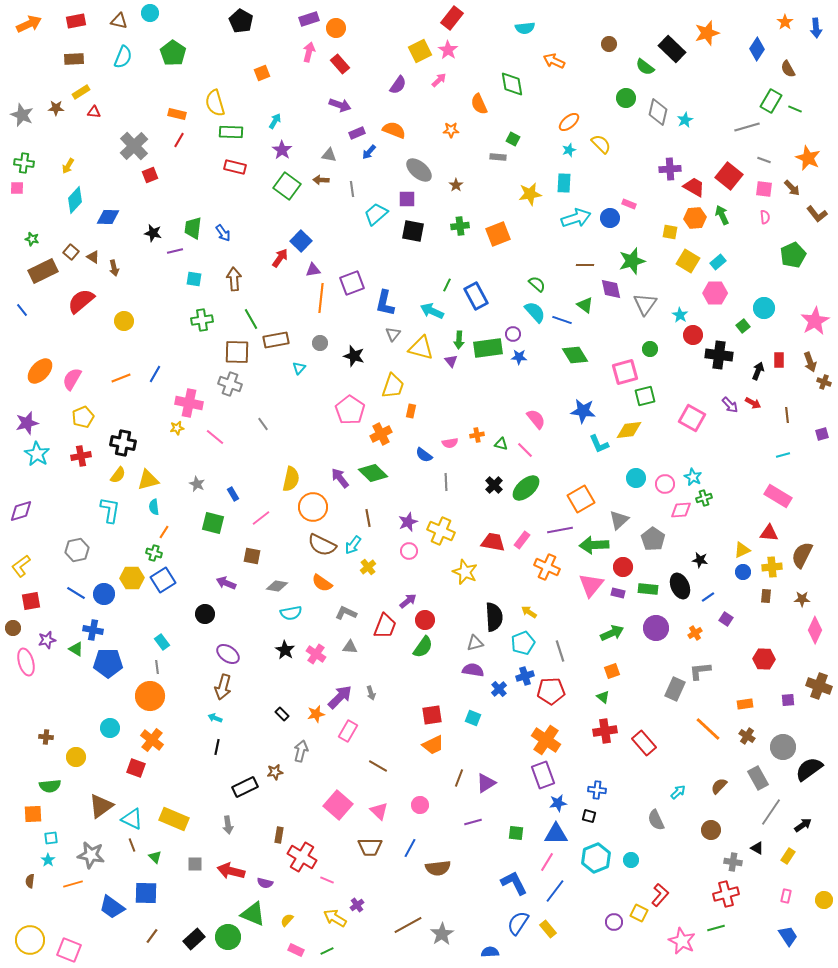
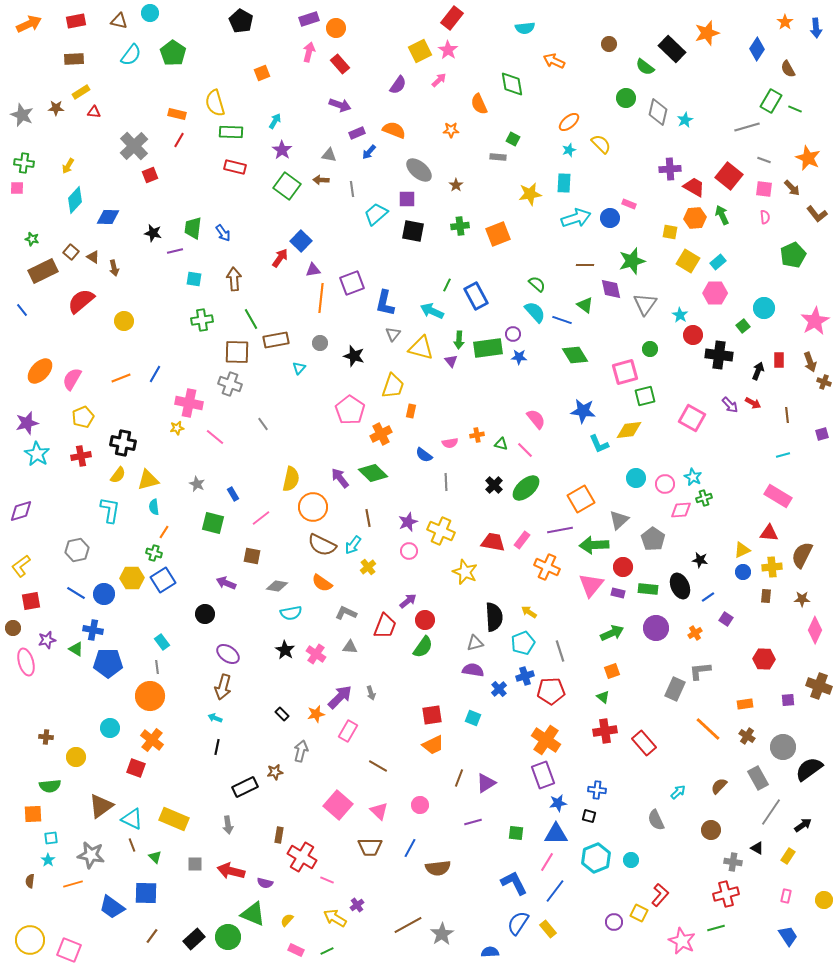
cyan semicircle at (123, 57): moved 8 px right, 2 px up; rotated 15 degrees clockwise
